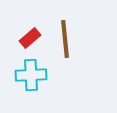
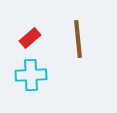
brown line: moved 13 px right
